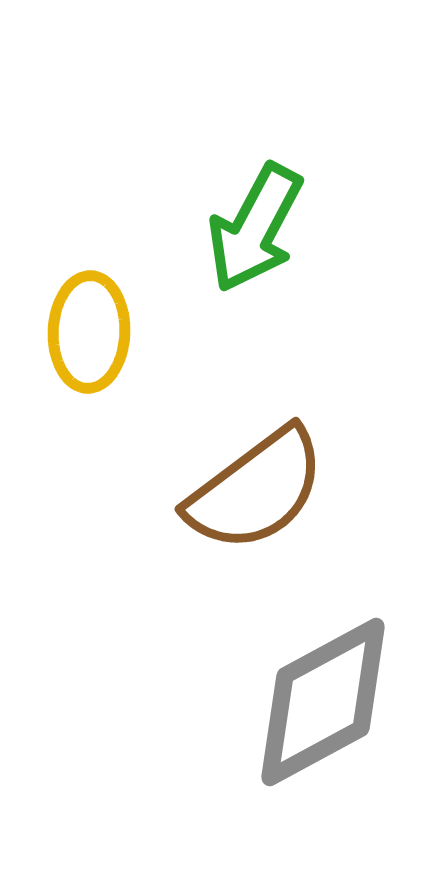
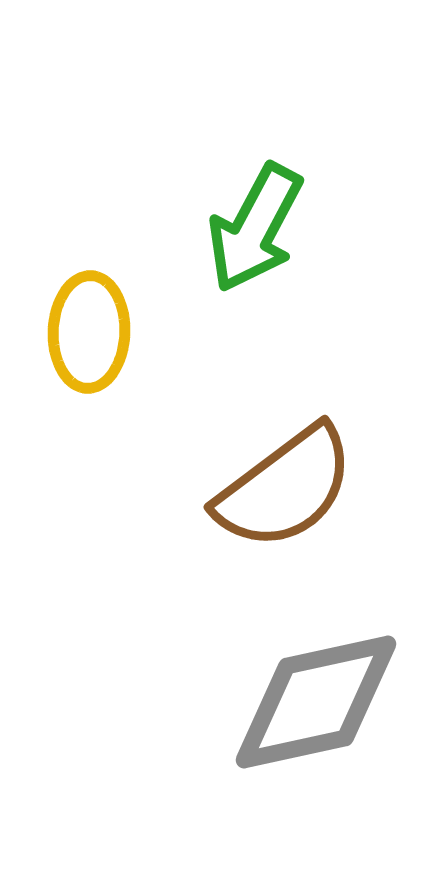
brown semicircle: moved 29 px right, 2 px up
gray diamond: moved 7 px left; rotated 16 degrees clockwise
